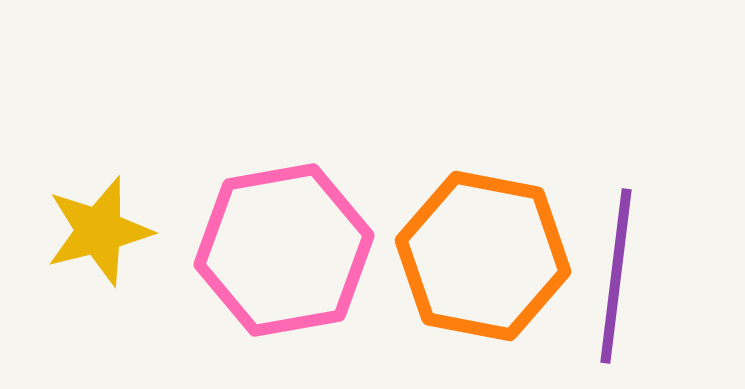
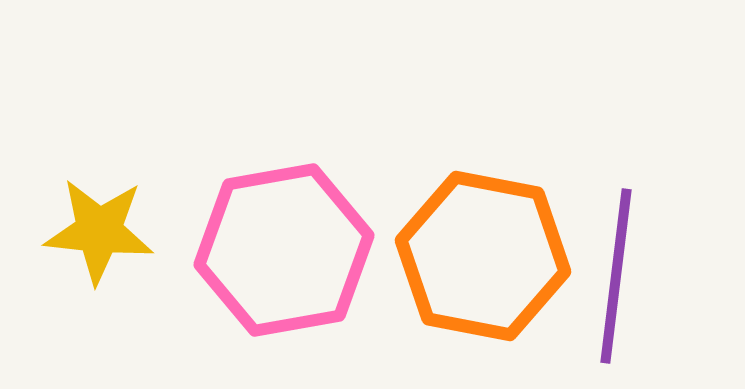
yellow star: rotated 20 degrees clockwise
